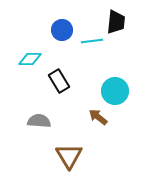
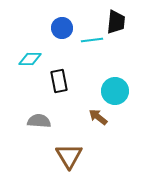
blue circle: moved 2 px up
cyan line: moved 1 px up
black rectangle: rotated 20 degrees clockwise
